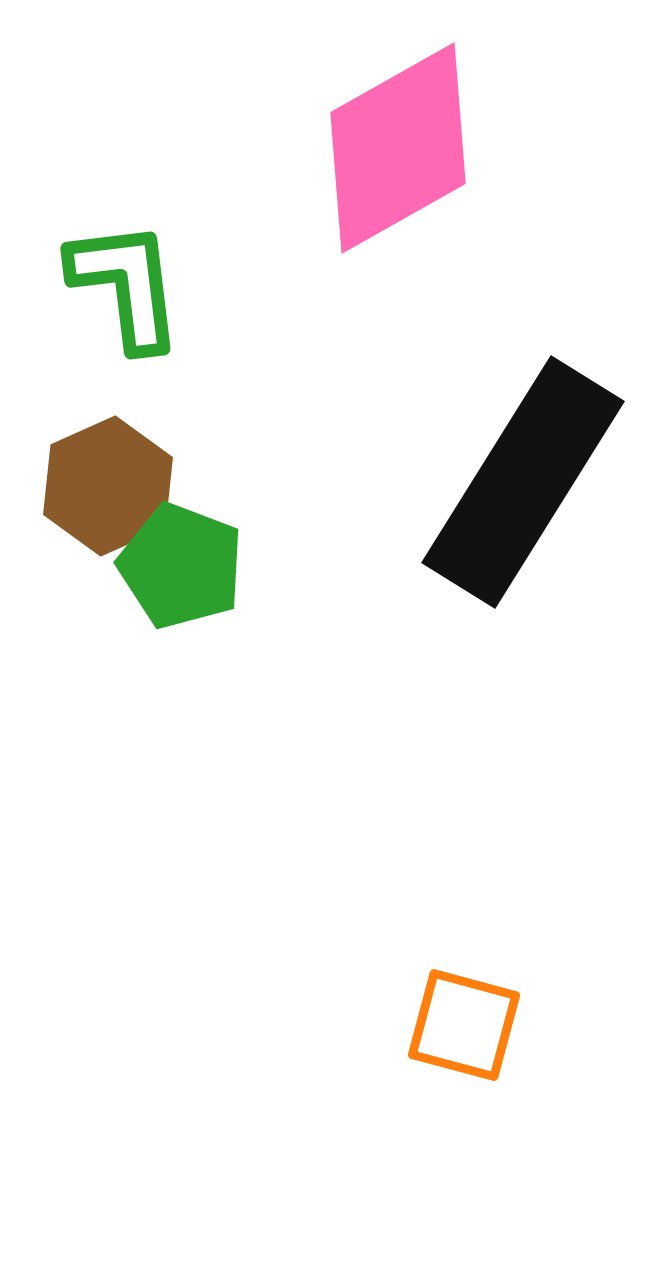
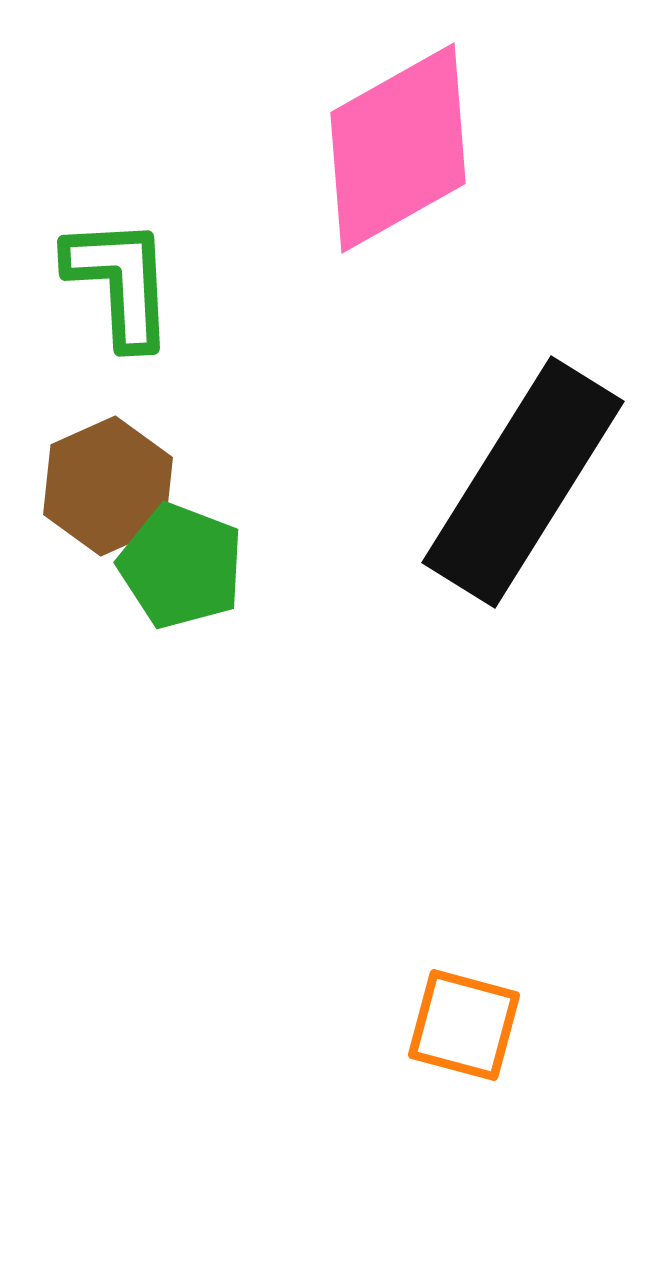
green L-shape: moved 6 px left, 3 px up; rotated 4 degrees clockwise
